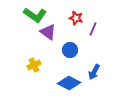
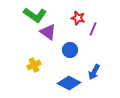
red star: moved 2 px right
